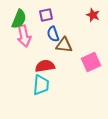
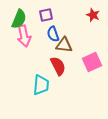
pink square: moved 1 px right
red semicircle: moved 13 px right; rotated 72 degrees clockwise
